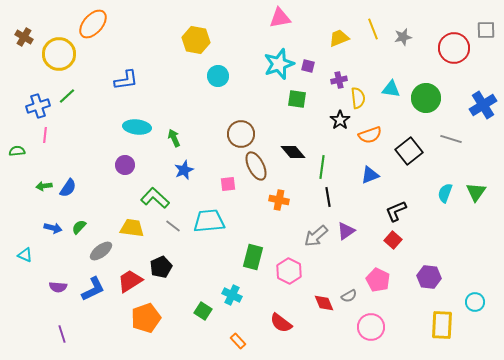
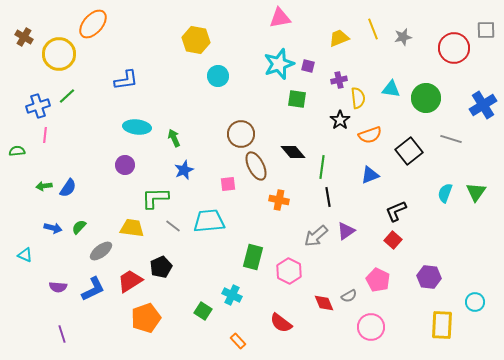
green L-shape at (155, 198): rotated 44 degrees counterclockwise
